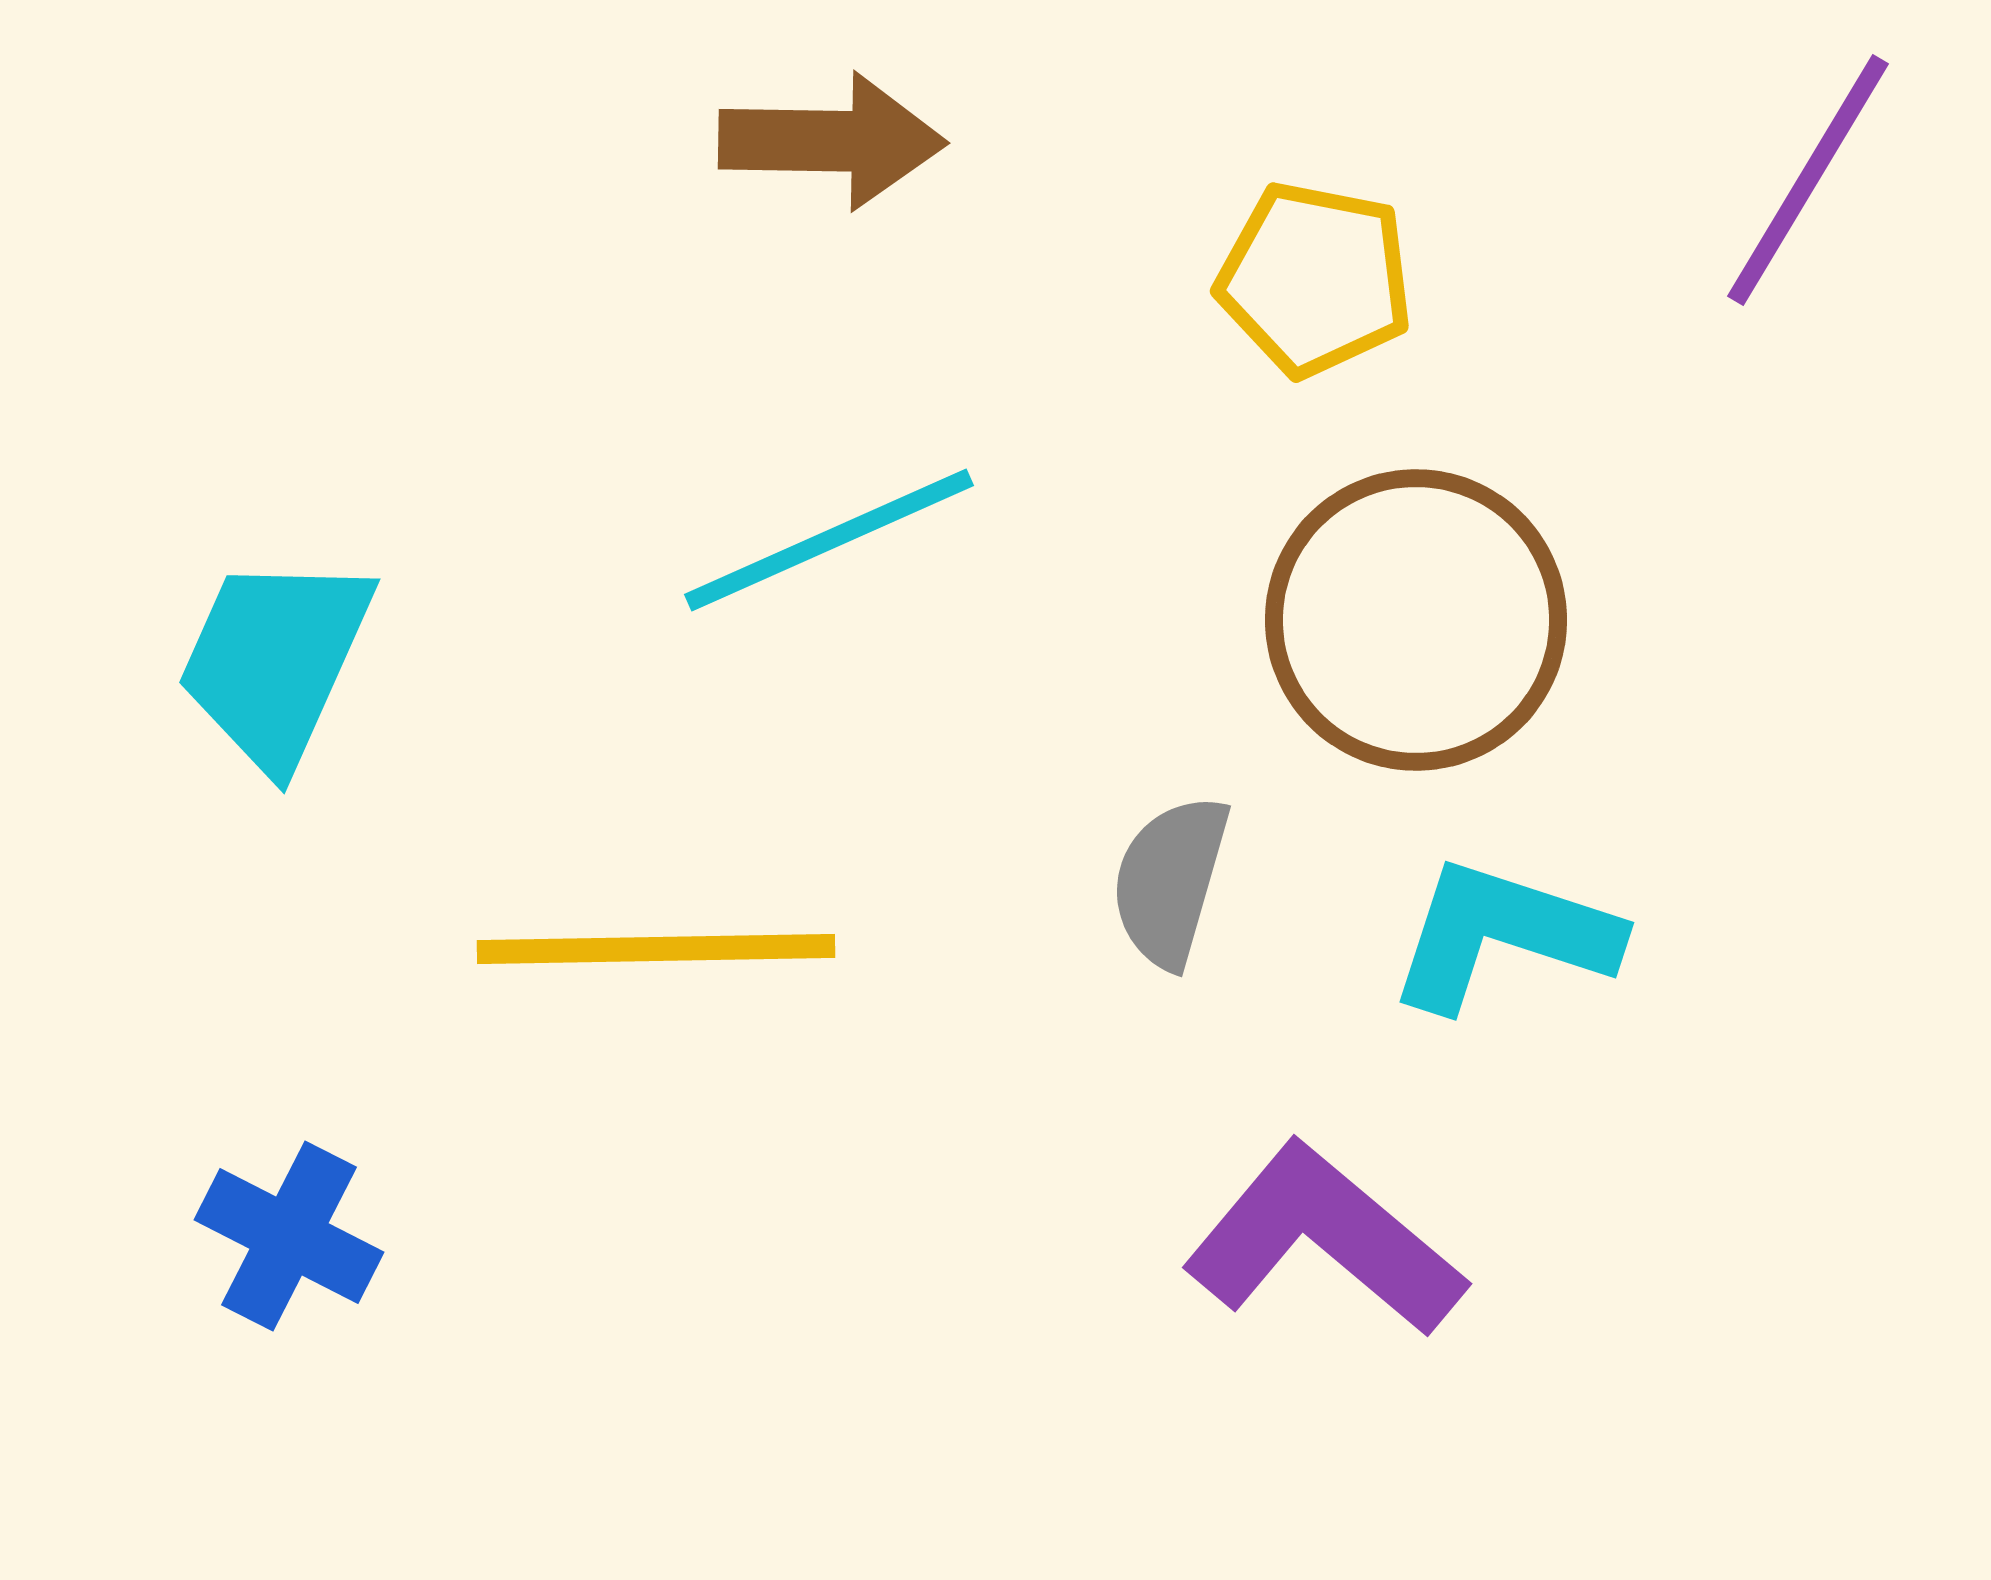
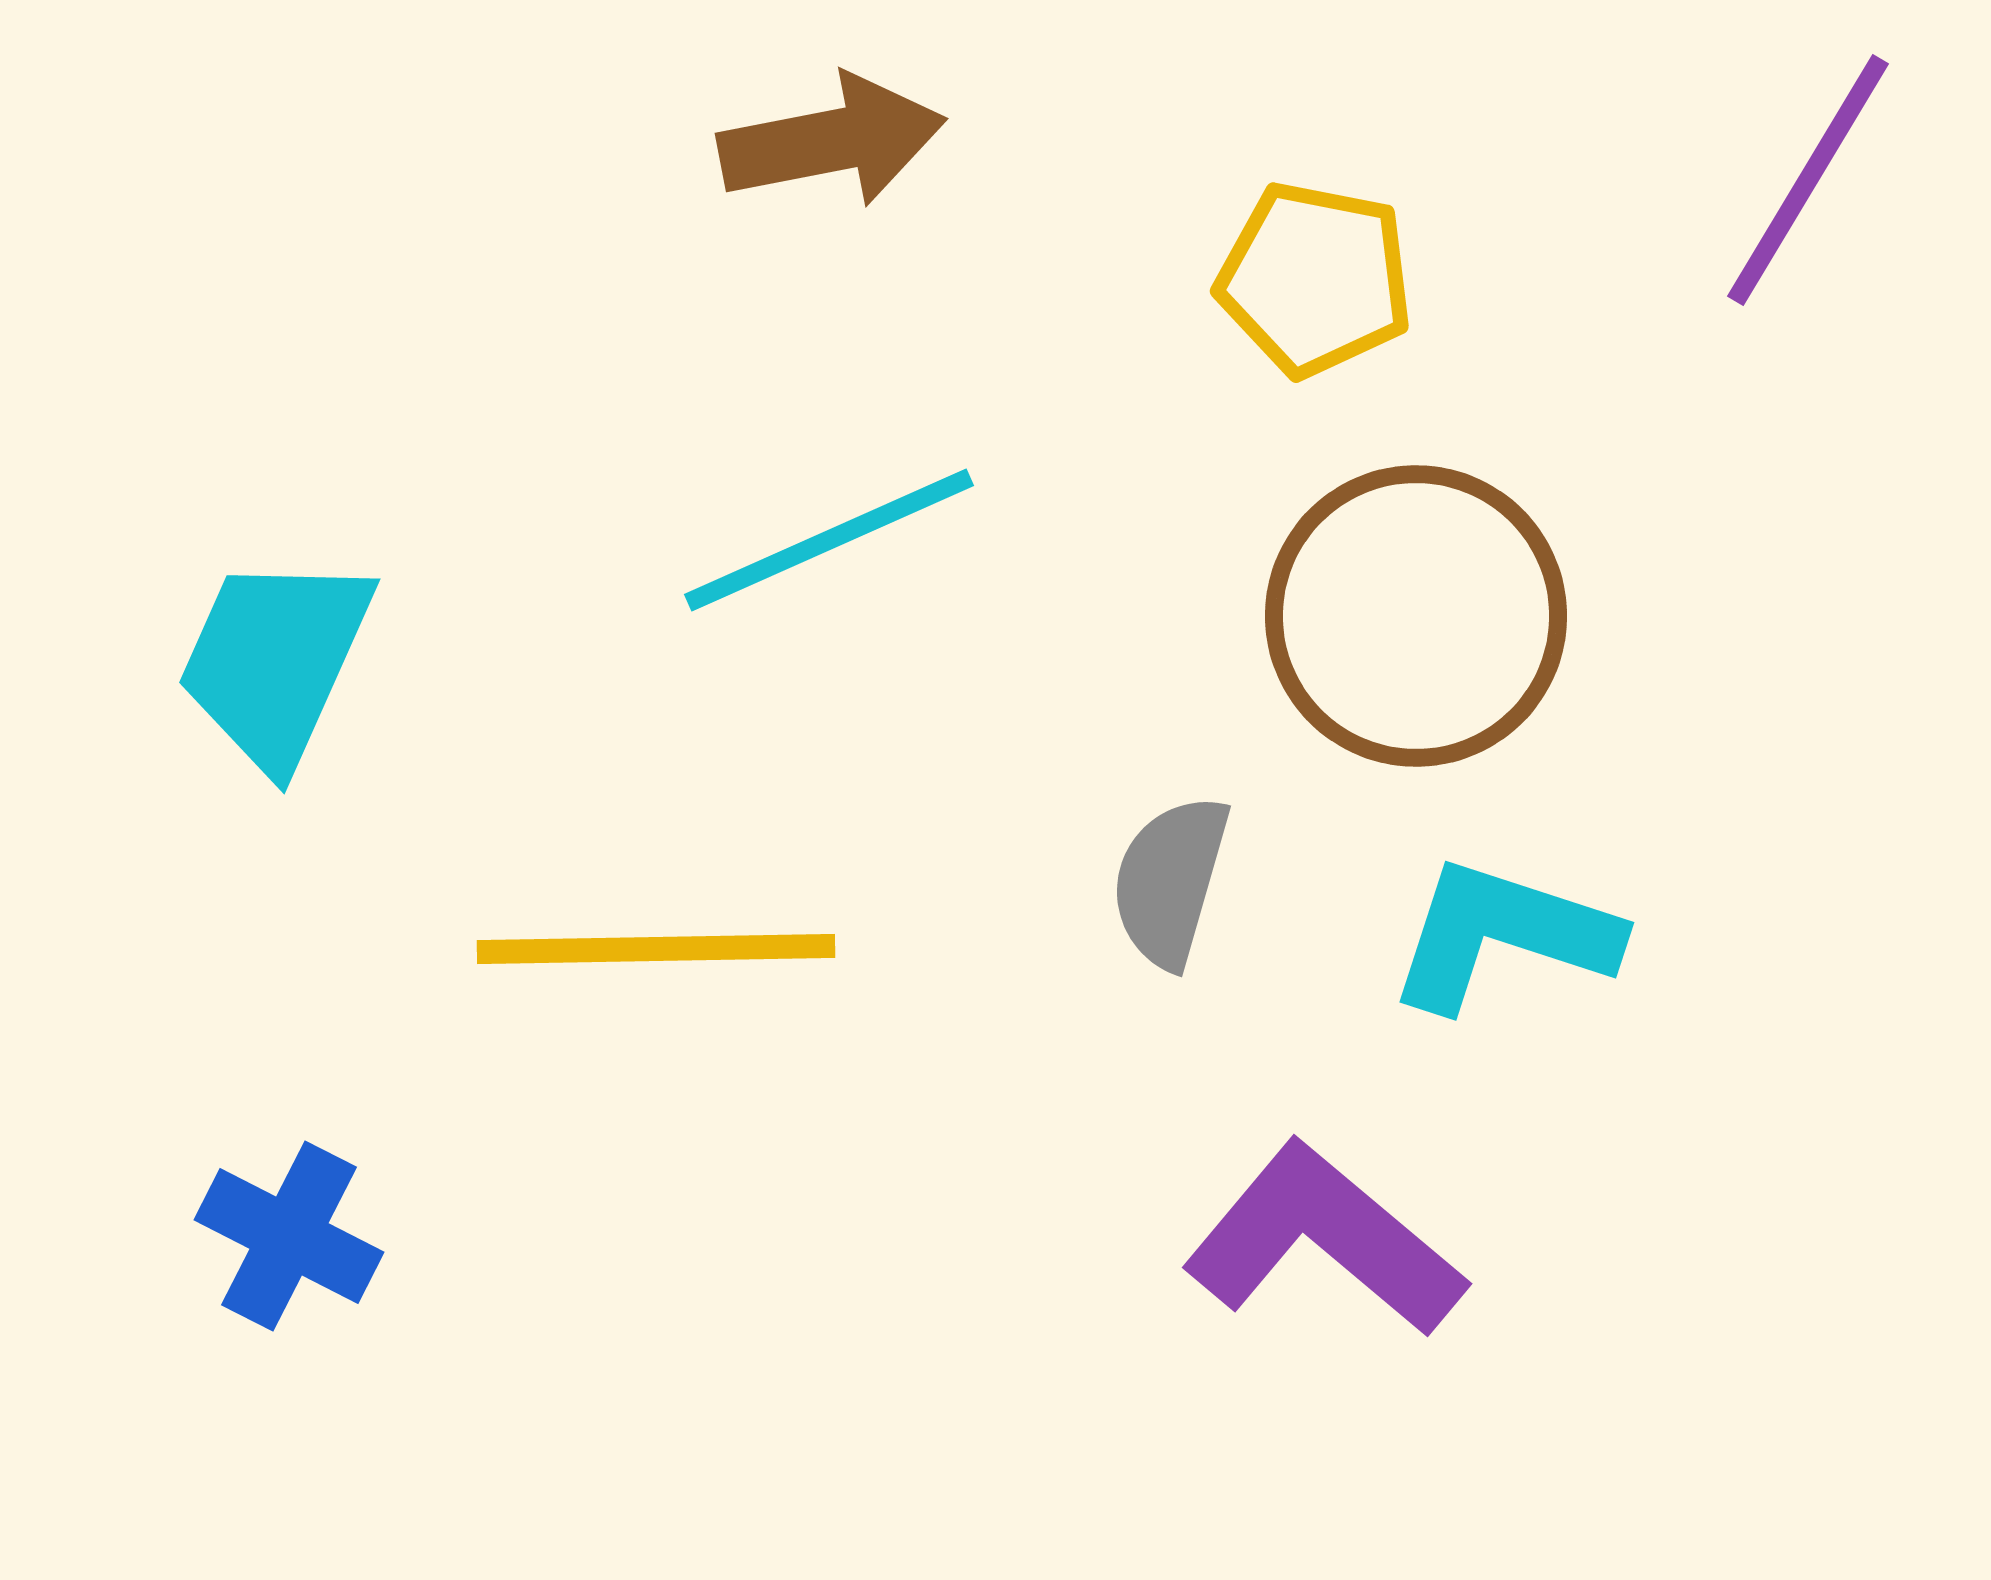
brown arrow: rotated 12 degrees counterclockwise
brown circle: moved 4 px up
